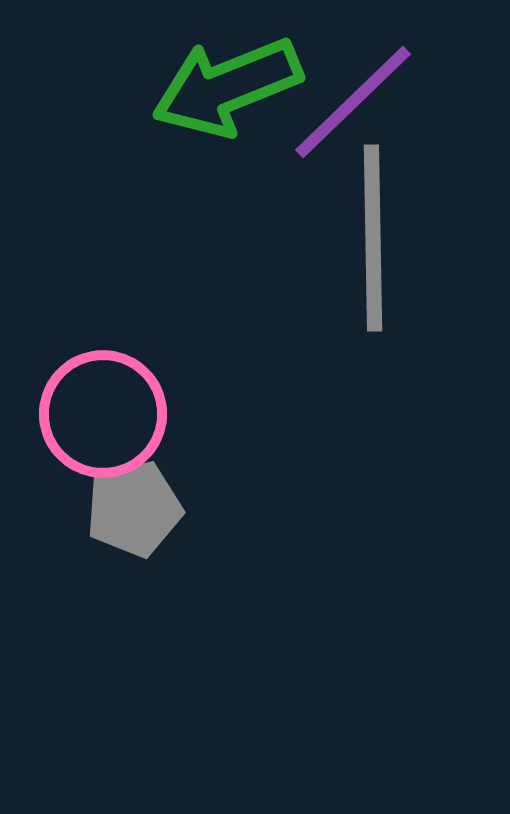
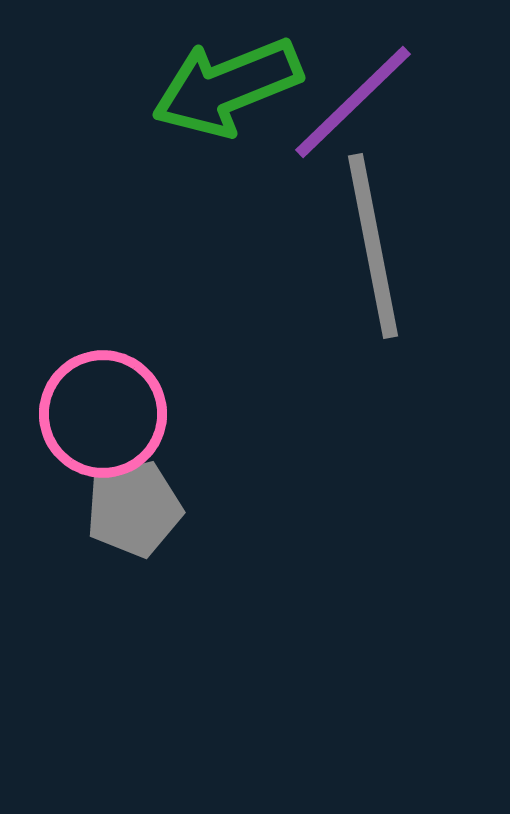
gray line: moved 8 px down; rotated 10 degrees counterclockwise
